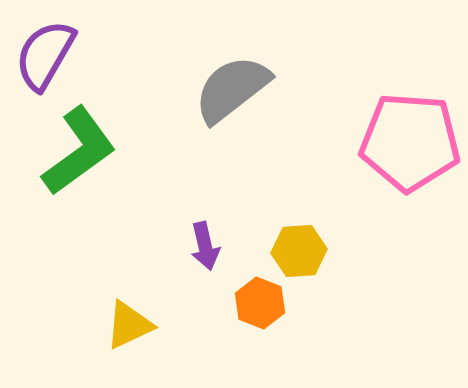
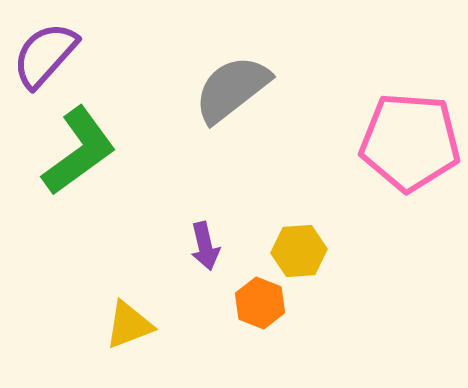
purple semicircle: rotated 12 degrees clockwise
yellow triangle: rotated 4 degrees clockwise
